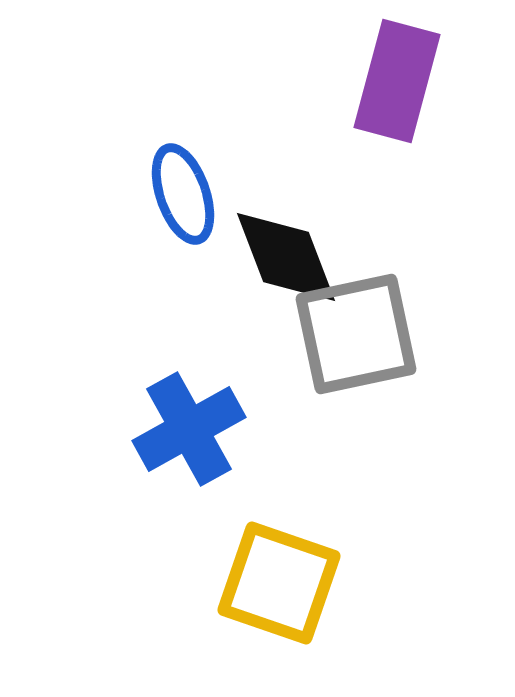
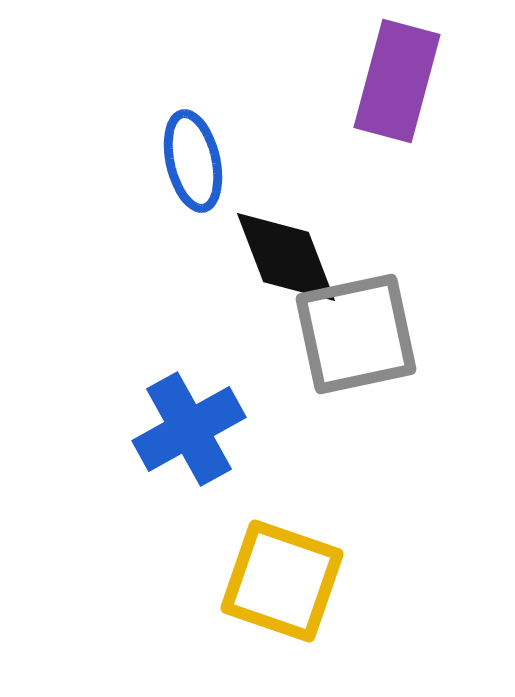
blue ellipse: moved 10 px right, 33 px up; rotated 6 degrees clockwise
yellow square: moved 3 px right, 2 px up
